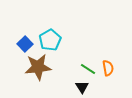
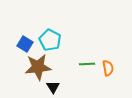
cyan pentagon: rotated 15 degrees counterclockwise
blue square: rotated 14 degrees counterclockwise
green line: moved 1 px left, 5 px up; rotated 35 degrees counterclockwise
black triangle: moved 29 px left
